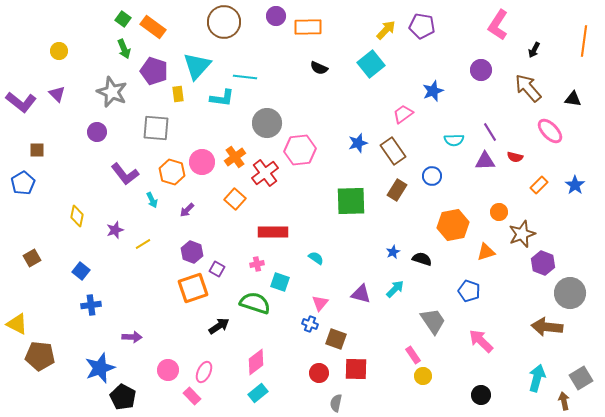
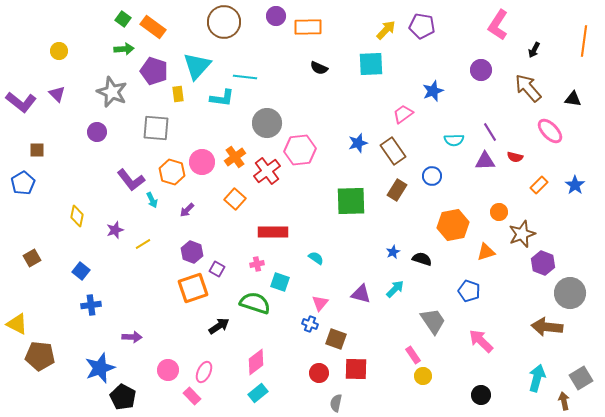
green arrow at (124, 49): rotated 72 degrees counterclockwise
cyan square at (371, 64): rotated 36 degrees clockwise
red cross at (265, 173): moved 2 px right, 2 px up
purple L-shape at (125, 174): moved 6 px right, 6 px down
